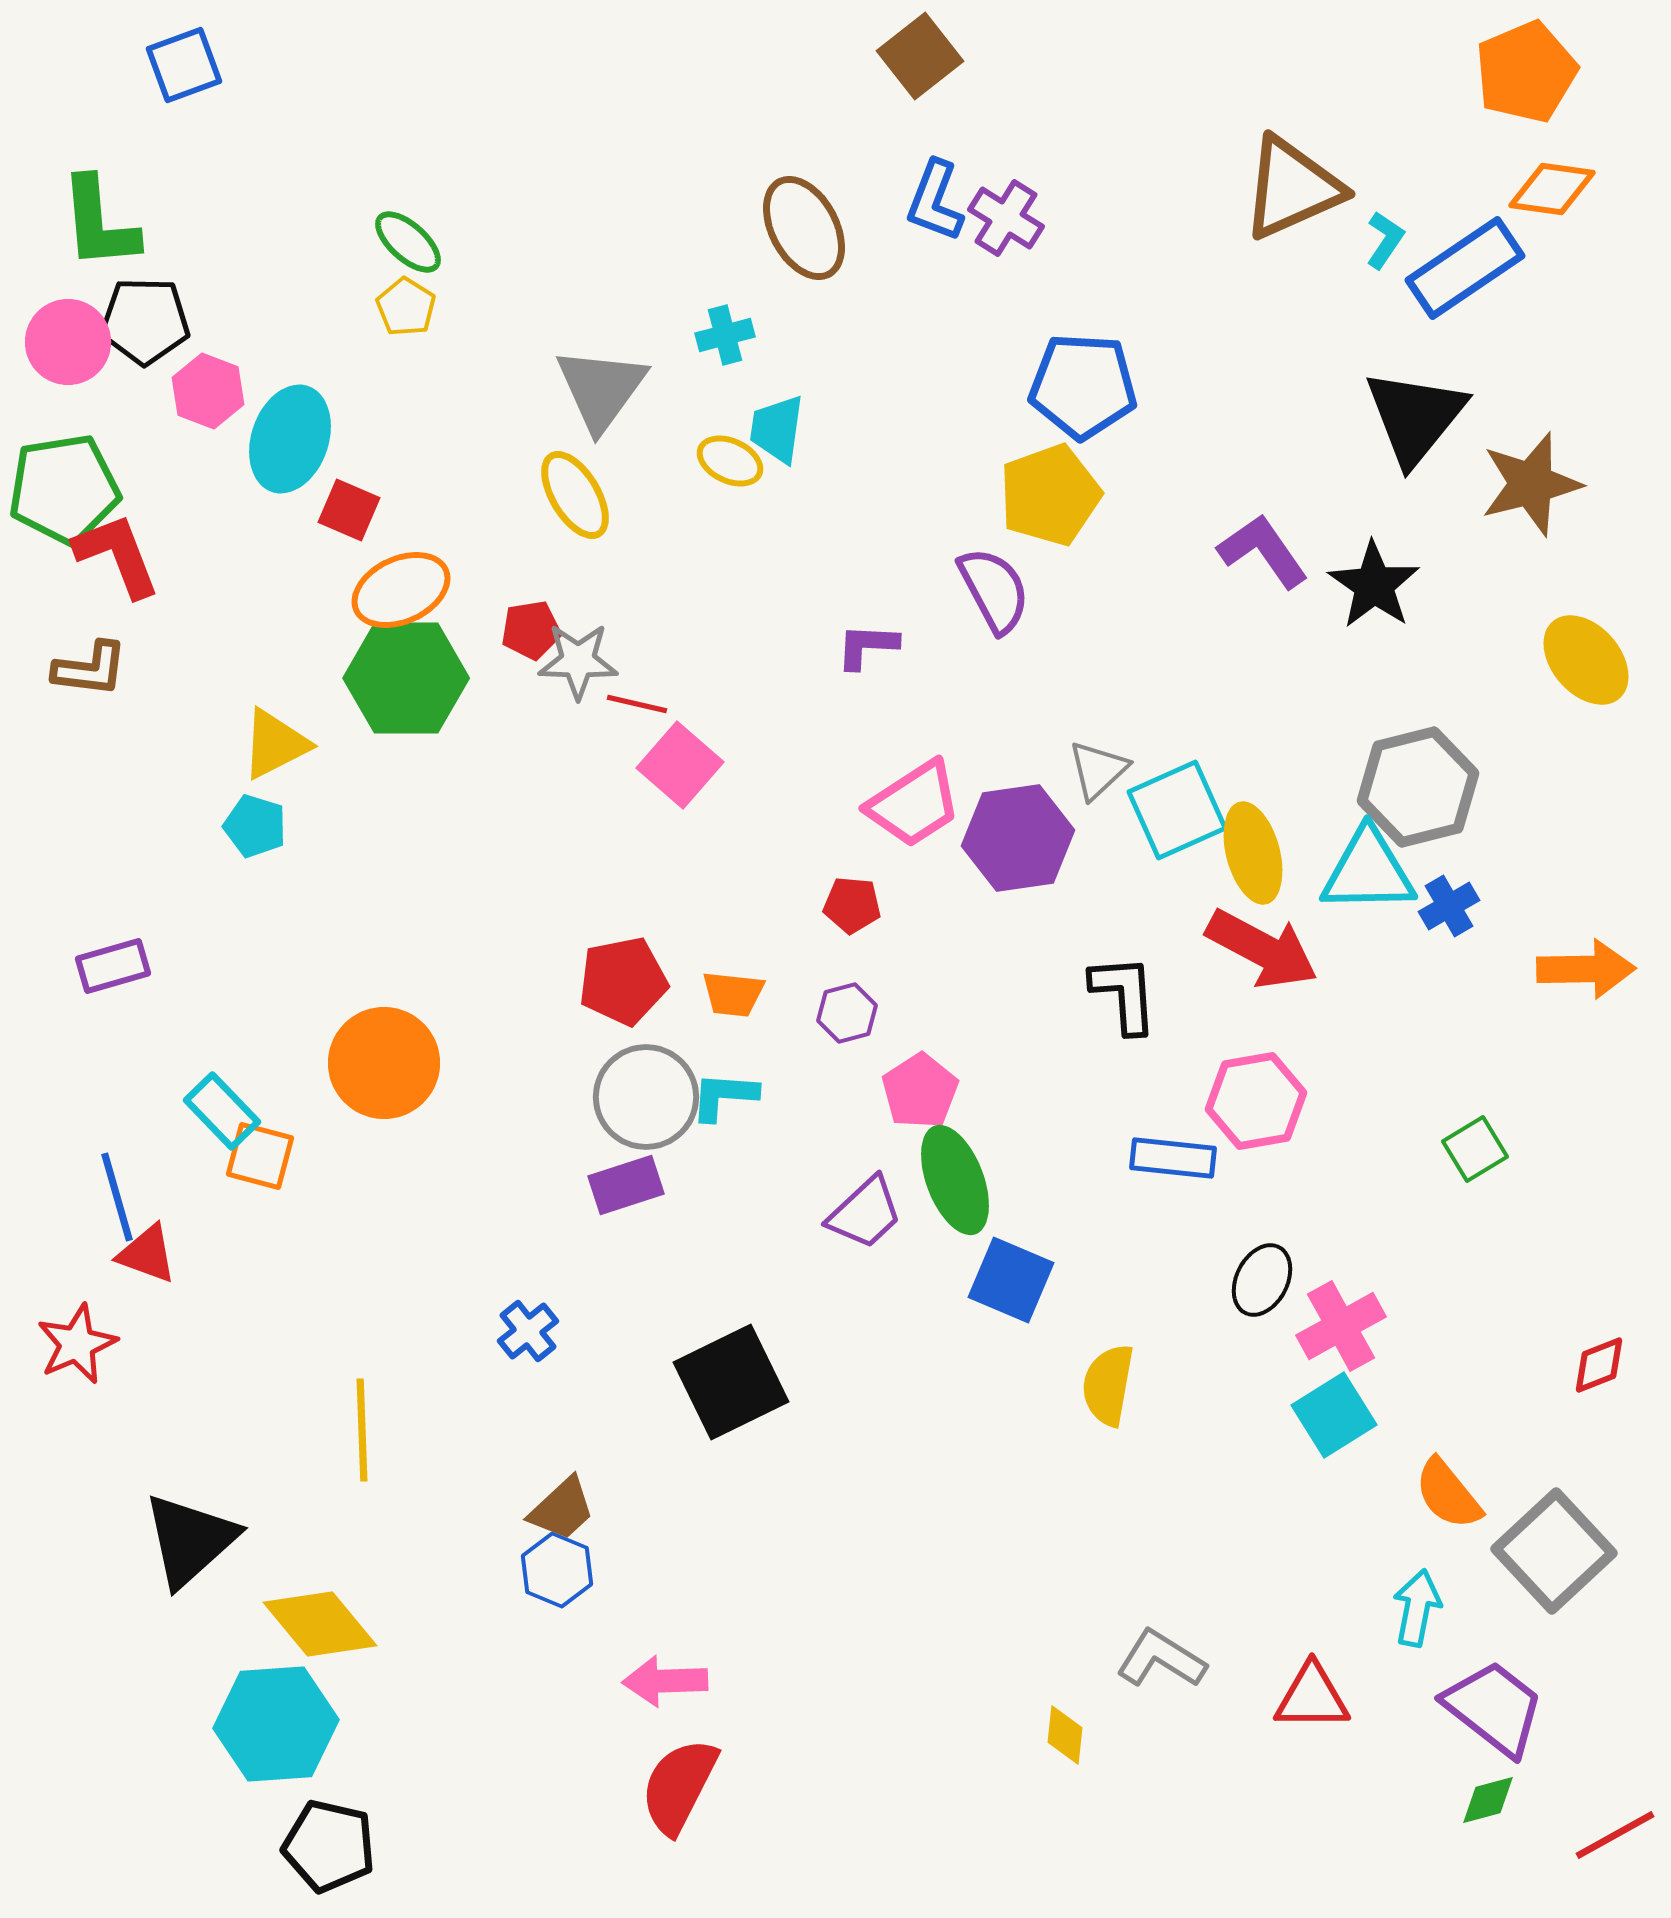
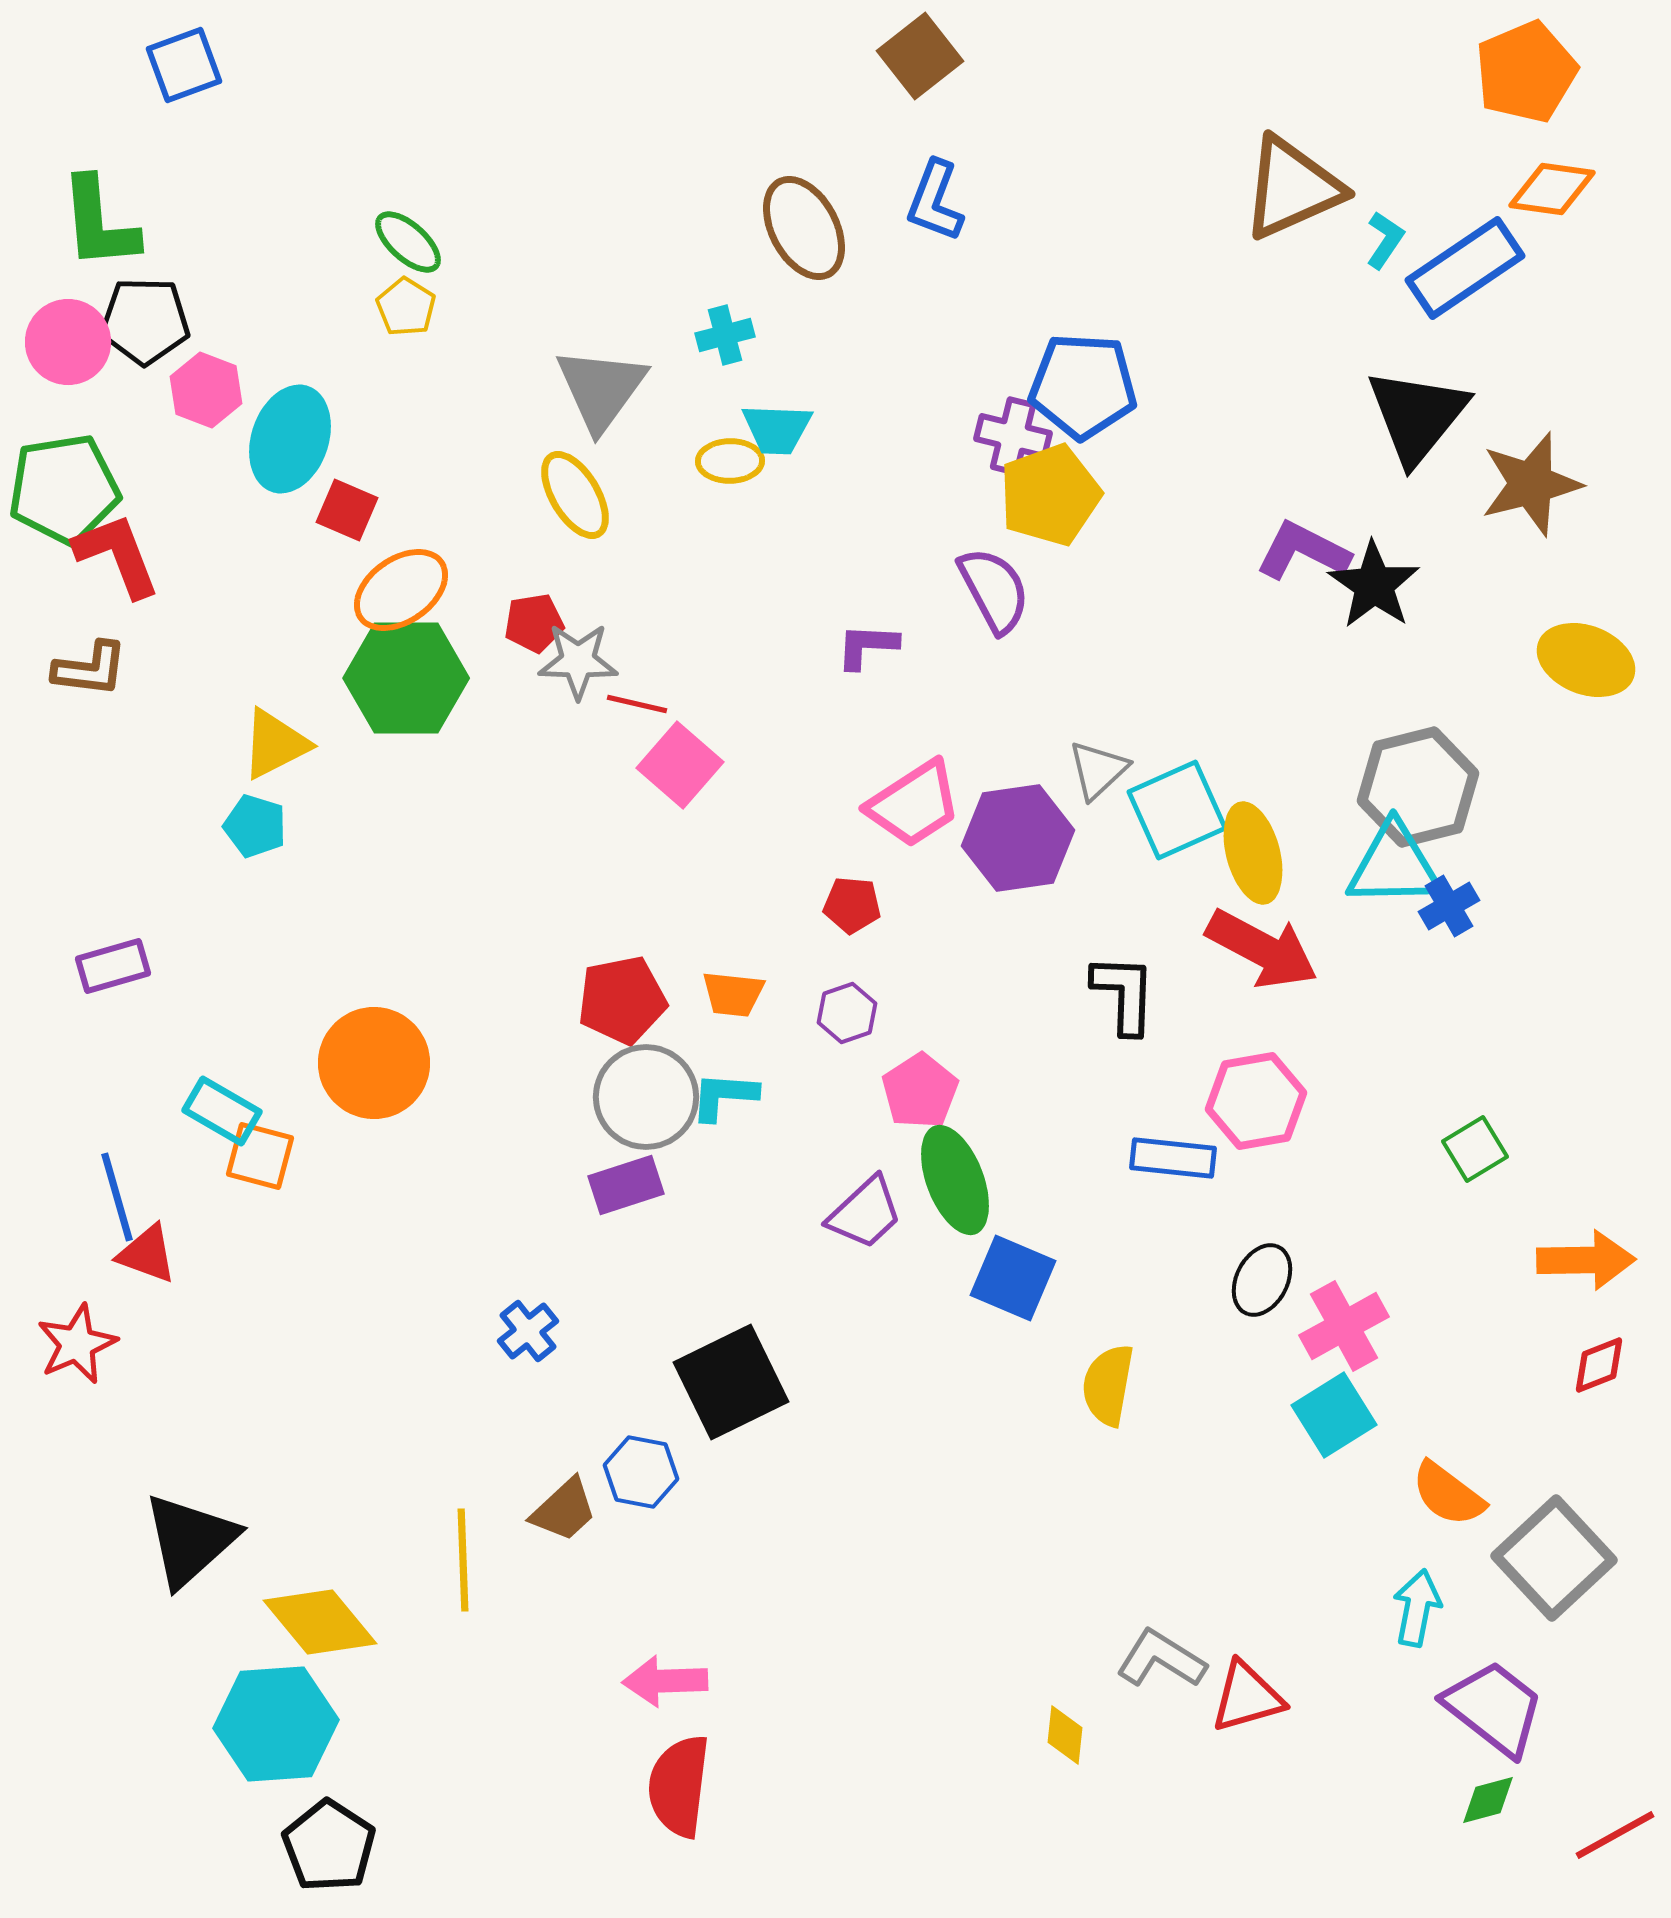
purple cross at (1006, 218): moved 7 px right, 218 px down; rotated 18 degrees counterclockwise
pink hexagon at (208, 391): moved 2 px left, 1 px up
black triangle at (1415, 417): moved 2 px right, 1 px up
cyan trapezoid at (777, 429): rotated 96 degrees counterclockwise
yellow ellipse at (730, 461): rotated 26 degrees counterclockwise
red square at (349, 510): moved 2 px left
purple L-shape at (1263, 551): moved 40 px right; rotated 28 degrees counterclockwise
orange ellipse at (401, 590): rotated 10 degrees counterclockwise
red pentagon at (531, 630): moved 3 px right, 7 px up
yellow ellipse at (1586, 660): rotated 28 degrees counterclockwise
cyan triangle at (1368, 871): moved 26 px right, 6 px up
orange arrow at (1586, 969): moved 291 px down
red pentagon at (623, 981): moved 1 px left, 19 px down
black L-shape at (1124, 994): rotated 6 degrees clockwise
purple hexagon at (847, 1013): rotated 4 degrees counterclockwise
orange circle at (384, 1063): moved 10 px left
cyan rectangle at (222, 1111): rotated 16 degrees counterclockwise
blue square at (1011, 1280): moved 2 px right, 2 px up
pink cross at (1341, 1326): moved 3 px right
yellow line at (362, 1430): moved 101 px right, 130 px down
orange semicircle at (1448, 1494): rotated 14 degrees counterclockwise
brown trapezoid at (562, 1509): moved 2 px right, 1 px down
gray square at (1554, 1551): moved 7 px down
blue hexagon at (557, 1570): moved 84 px right, 98 px up; rotated 12 degrees counterclockwise
yellow diamond at (320, 1624): moved 2 px up
red triangle at (1312, 1697): moved 65 px left; rotated 16 degrees counterclockwise
red semicircle at (679, 1786): rotated 20 degrees counterclockwise
black pentagon at (329, 1846): rotated 20 degrees clockwise
